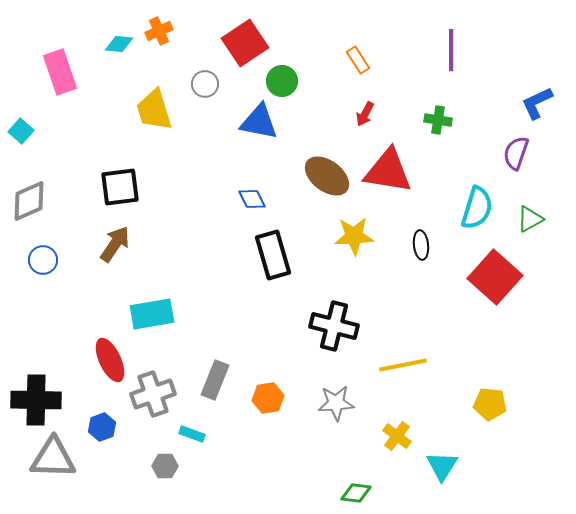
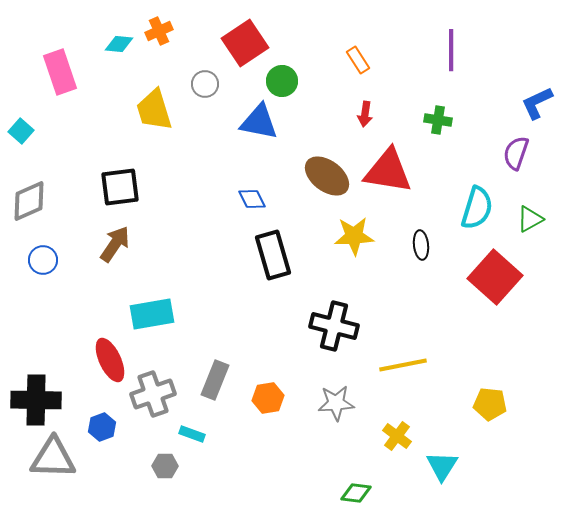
red arrow at (365, 114): rotated 20 degrees counterclockwise
